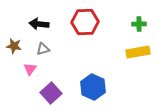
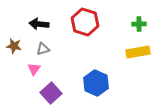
red hexagon: rotated 20 degrees clockwise
pink triangle: moved 4 px right
blue hexagon: moved 3 px right, 4 px up
